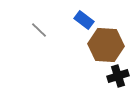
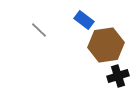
brown hexagon: rotated 12 degrees counterclockwise
